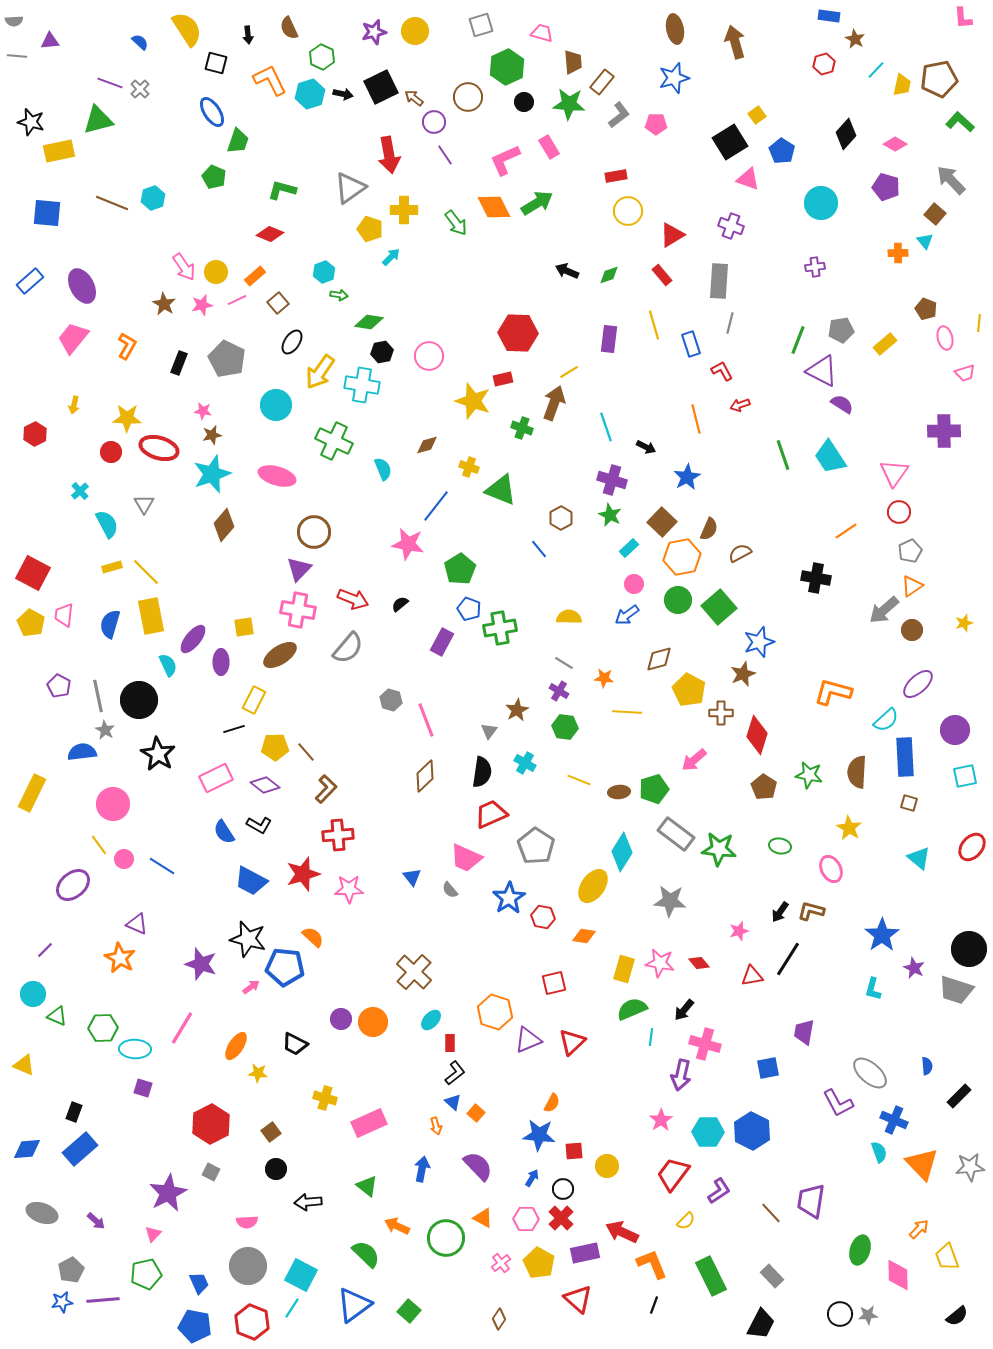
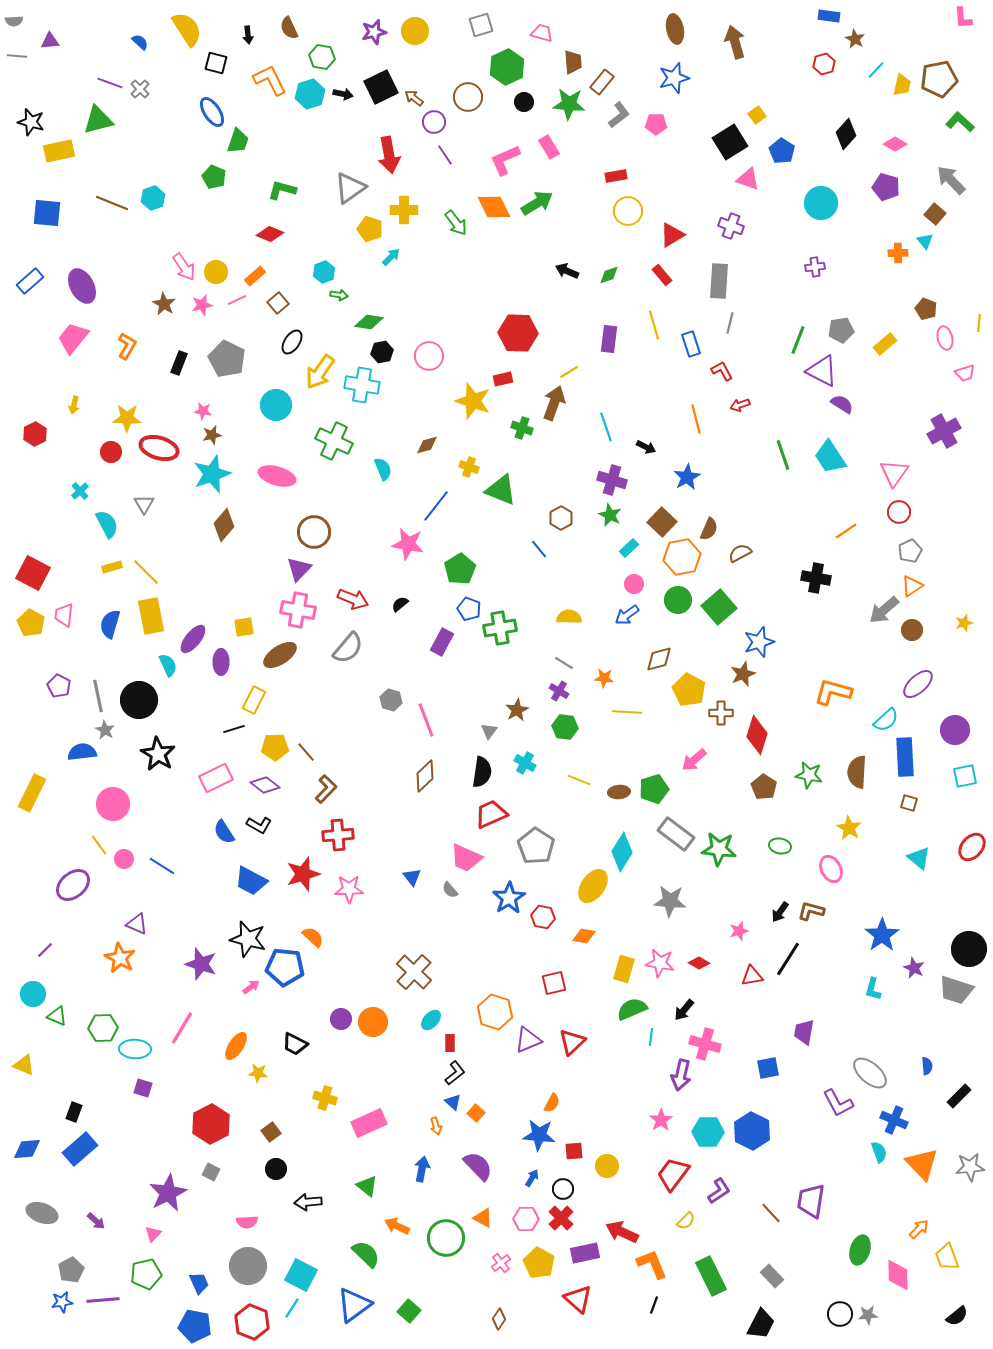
green hexagon at (322, 57): rotated 15 degrees counterclockwise
purple cross at (944, 431): rotated 28 degrees counterclockwise
red diamond at (699, 963): rotated 20 degrees counterclockwise
